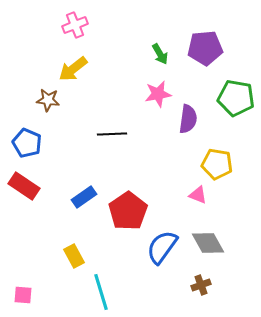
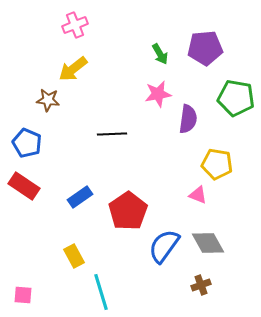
blue rectangle: moved 4 px left
blue semicircle: moved 2 px right, 1 px up
